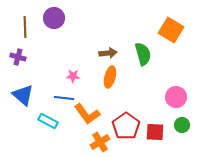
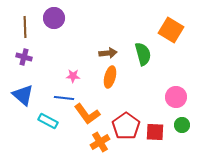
purple cross: moved 6 px right
